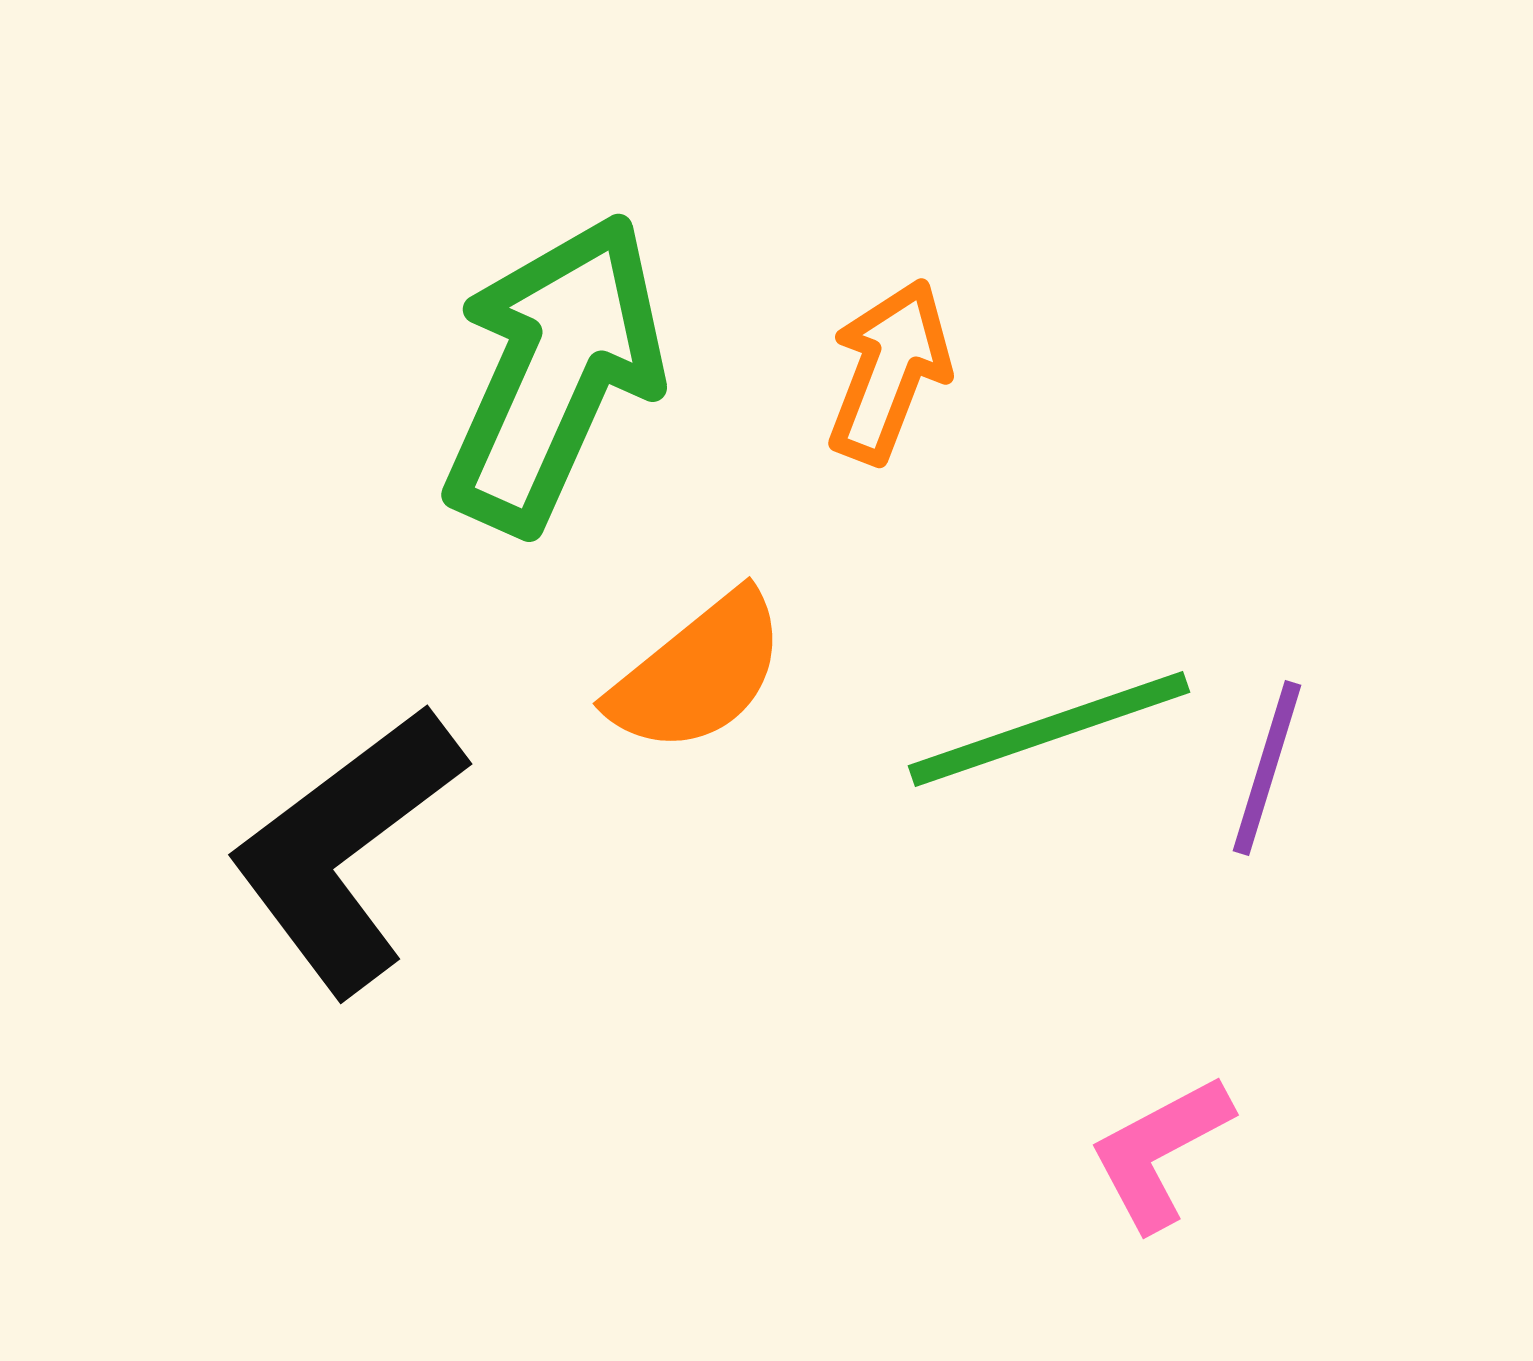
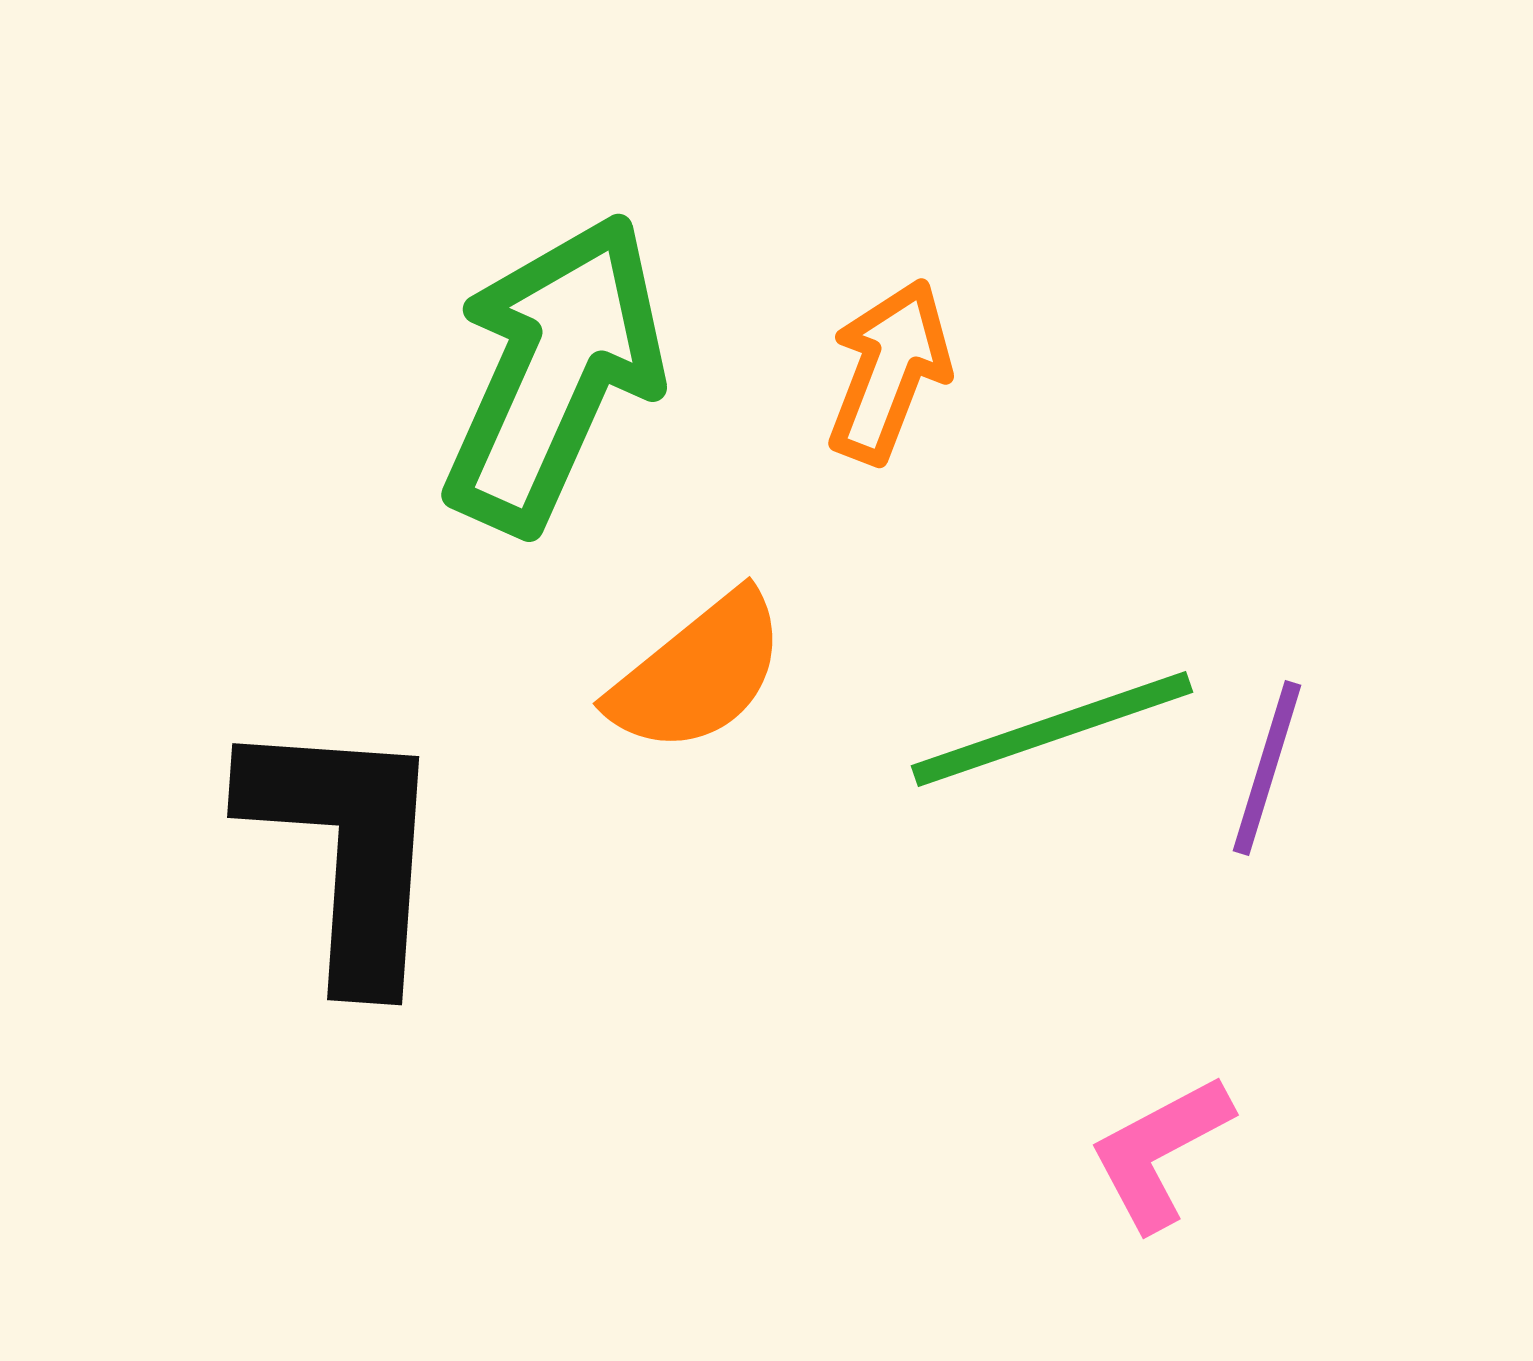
green line: moved 3 px right
black L-shape: rotated 131 degrees clockwise
